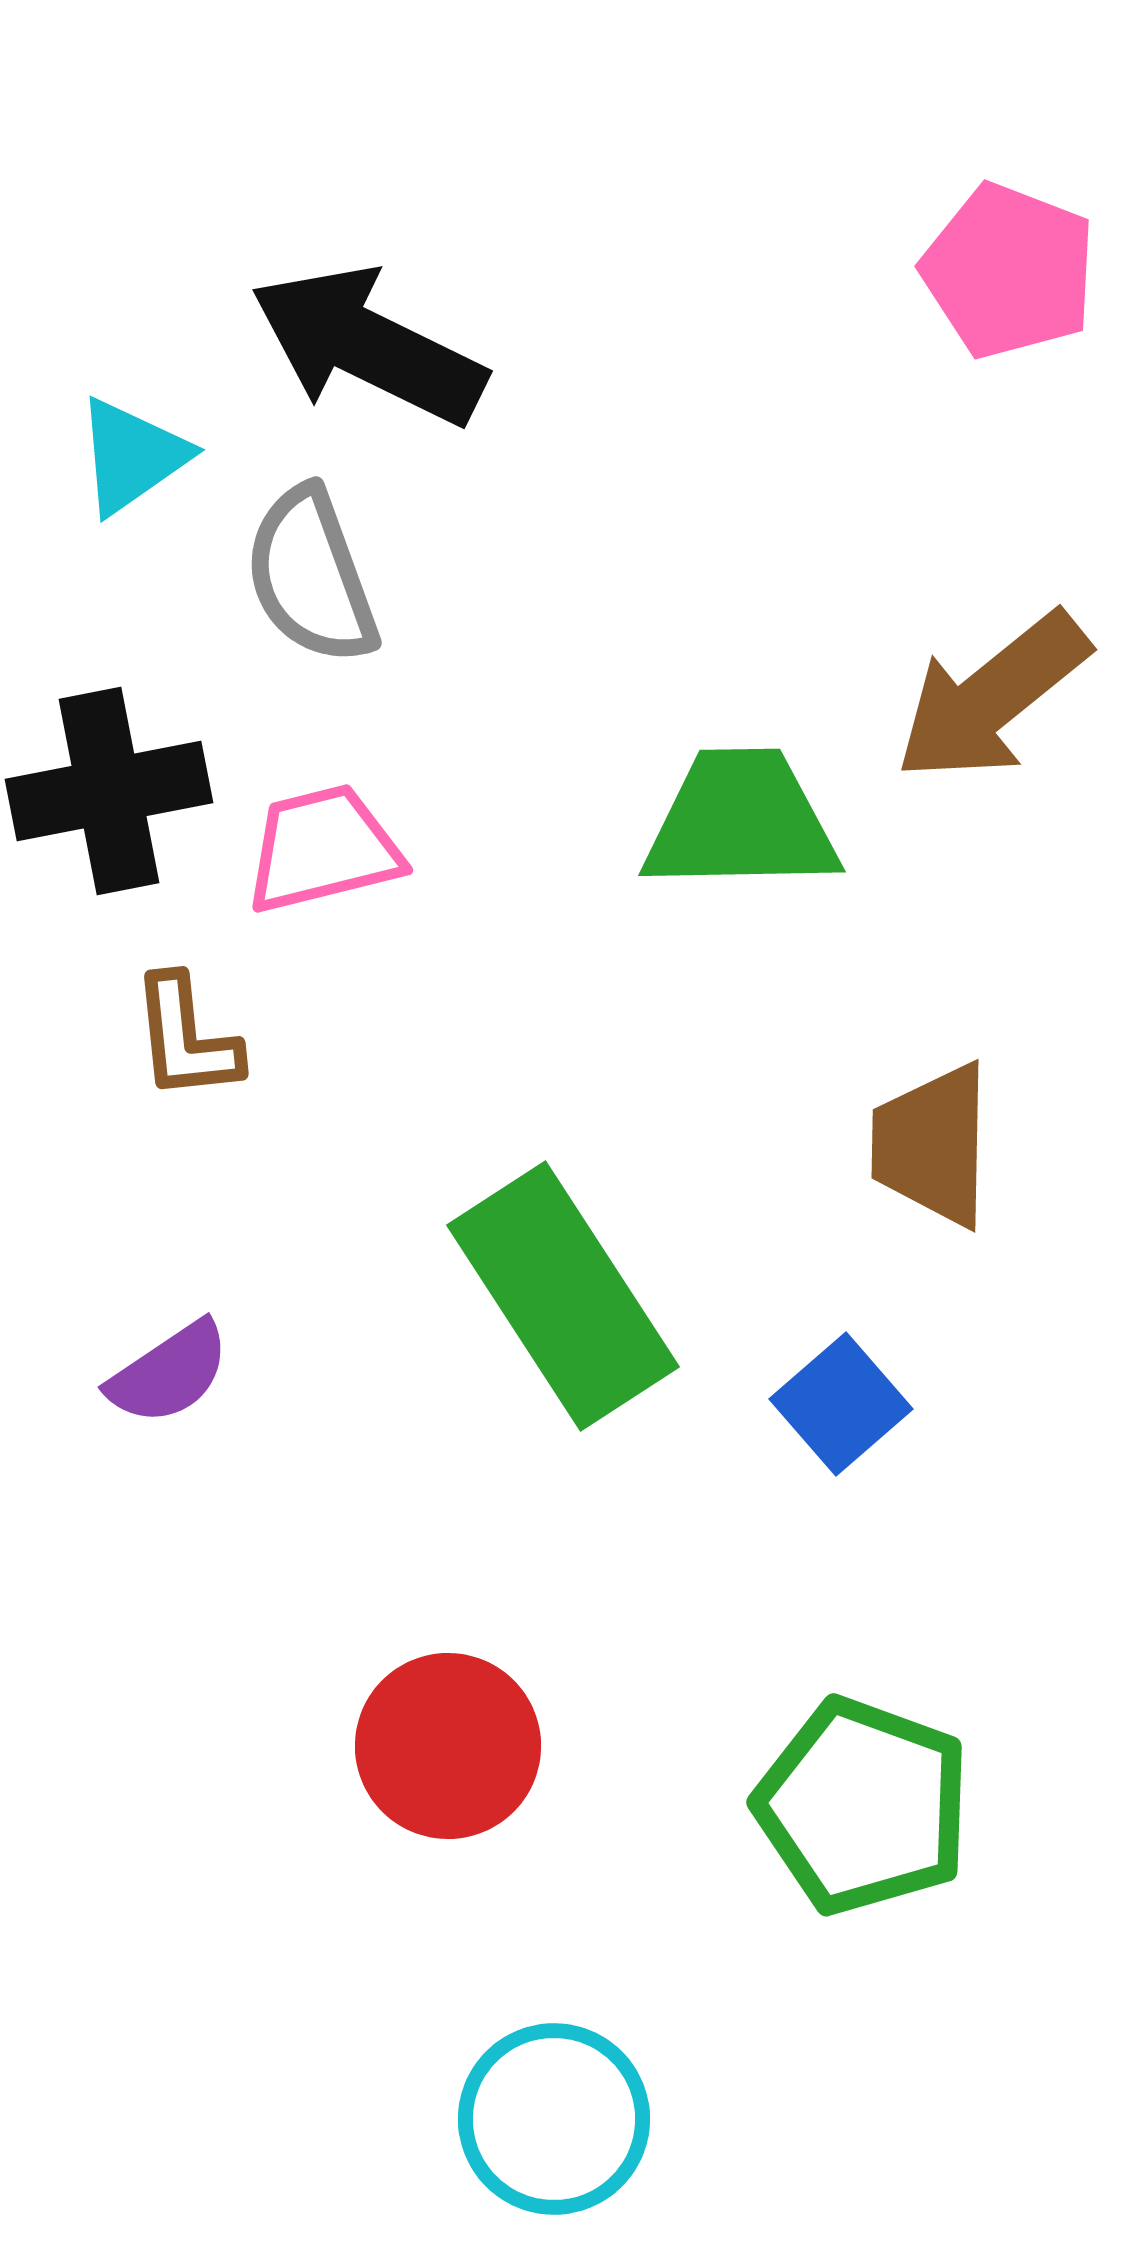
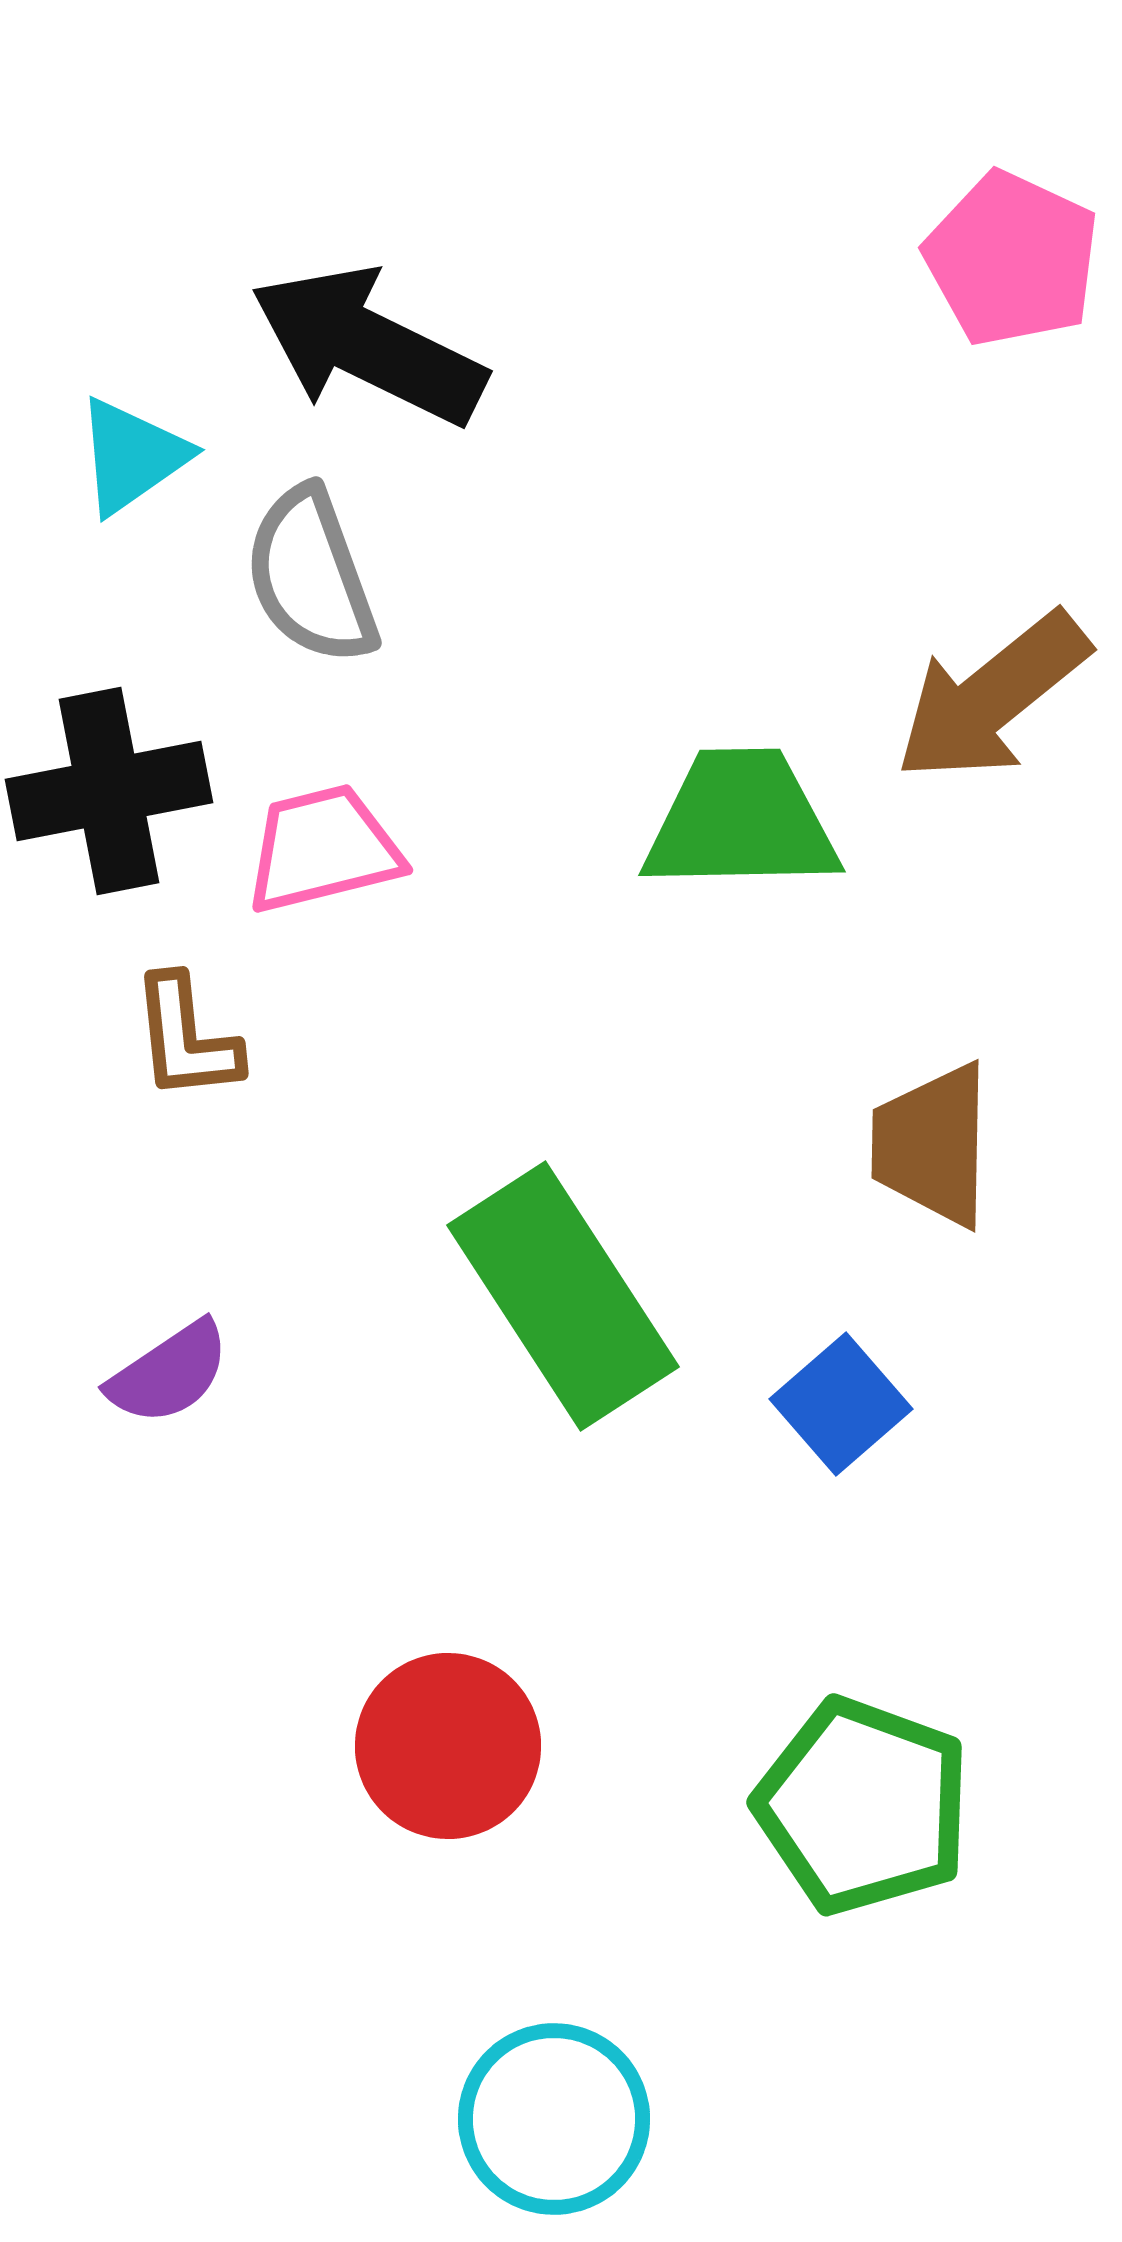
pink pentagon: moved 3 px right, 12 px up; rotated 4 degrees clockwise
